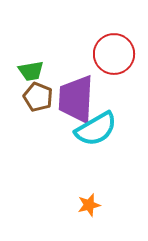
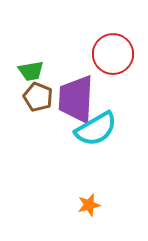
red circle: moved 1 px left
